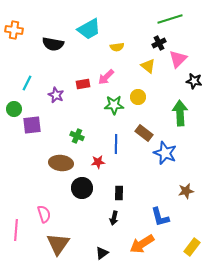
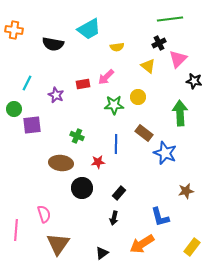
green line: rotated 10 degrees clockwise
black rectangle: rotated 40 degrees clockwise
